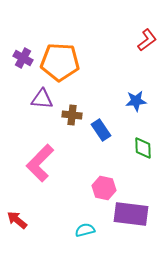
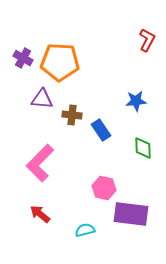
red L-shape: rotated 25 degrees counterclockwise
red arrow: moved 23 px right, 6 px up
